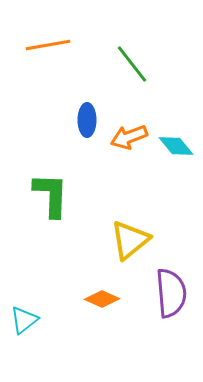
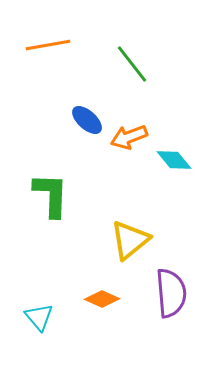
blue ellipse: rotated 48 degrees counterclockwise
cyan diamond: moved 2 px left, 14 px down
cyan triangle: moved 15 px right, 3 px up; rotated 32 degrees counterclockwise
